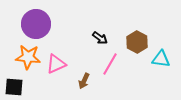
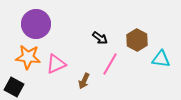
brown hexagon: moved 2 px up
black square: rotated 24 degrees clockwise
